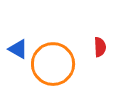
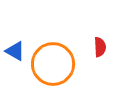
blue triangle: moved 3 px left, 2 px down
